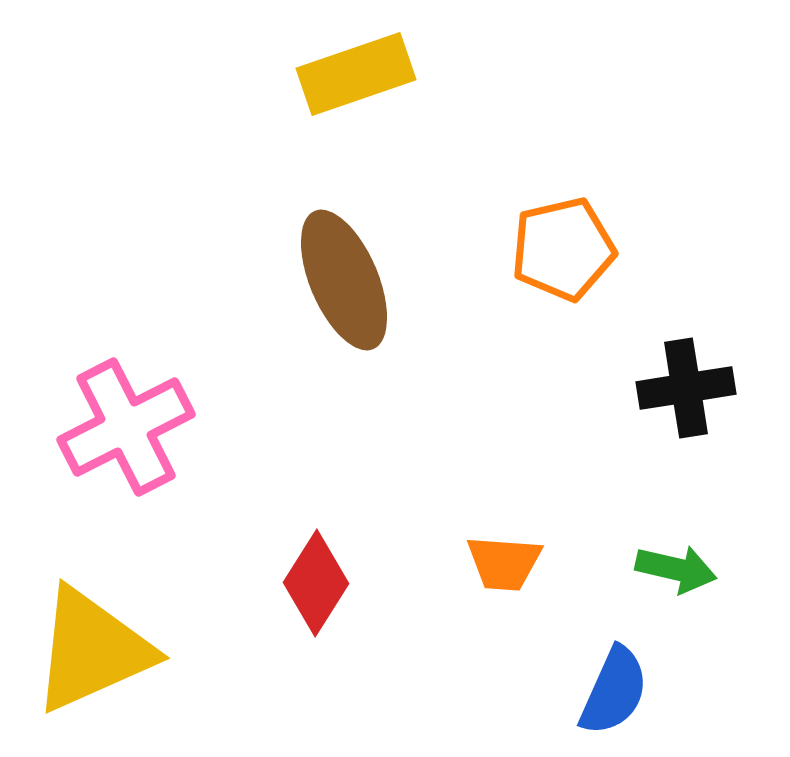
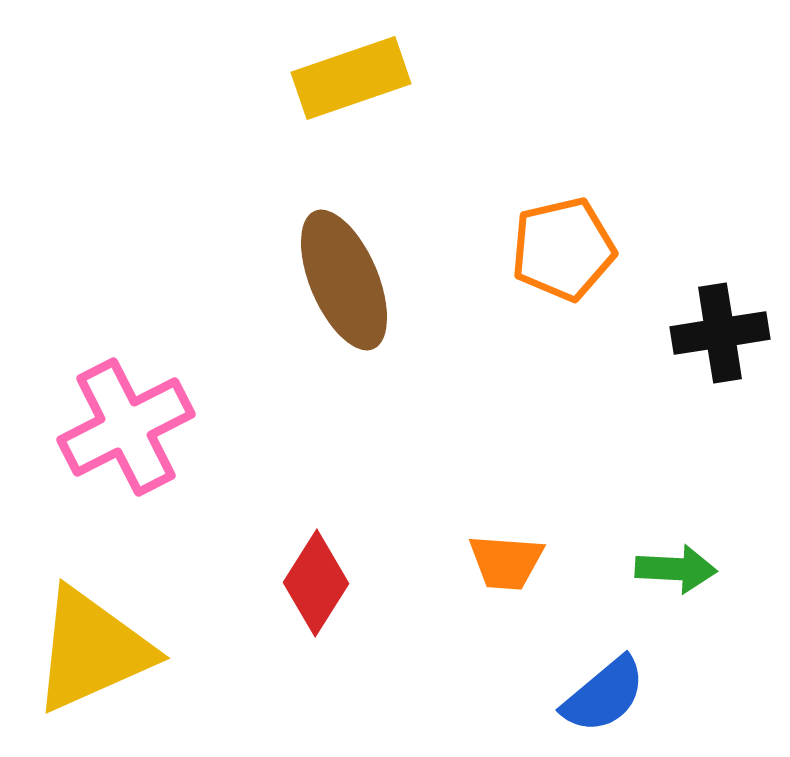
yellow rectangle: moved 5 px left, 4 px down
black cross: moved 34 px right, 55 px up
orange trapezoid: moved 2 px right, 1 px up
green arrow: rotated 10 degrees counterclockwise
blue semicircle: moved 10 px left, 4 px down; rotated 26 degrees clockwise
